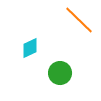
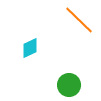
green circle: moved 9 px right, 12 px down
